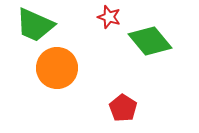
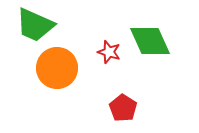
red star: moved 35 px down
green diamond: rotated 15 degrees clockwise
